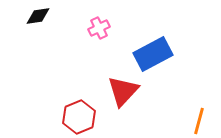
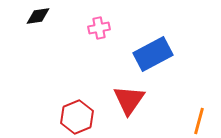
pink cross: rotated 15 degrees clockwise
red triangle: moved 6 px right, 9 px down; rotated 8 degrees counterclockwise
red hexagon: moved 2 px left
